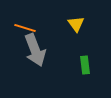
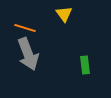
yellow triangle: moved 12 px left, 10 px up
gray arrow: moved 7 px left, 4 px down
